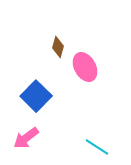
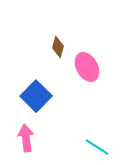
pink ellipse: moved 2 px right
pink arrow: rotated 120 degrees clockwise
